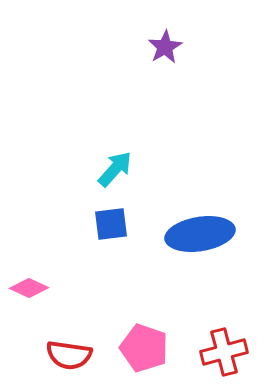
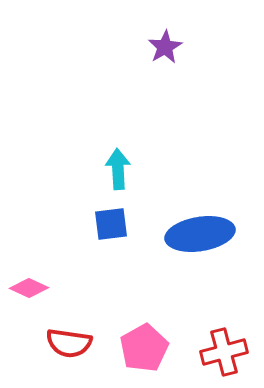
cyan arrow: moved 3 px right; rotated 45 degrees counterclockwise
pink pentagon: rotated 24 degrees clockwise
red semicircle: moved 12 px up
